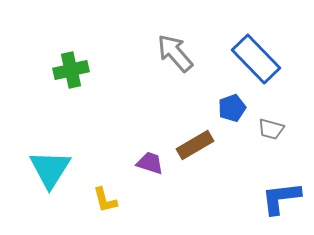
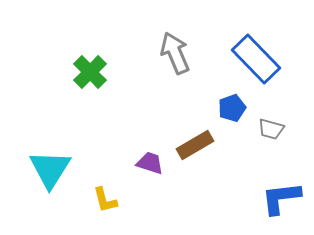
gray arrow: rotated 18 degrees clockwise
green cross: moved 19 px right, 2 px down; rotated 32 degrees counterclockwise
